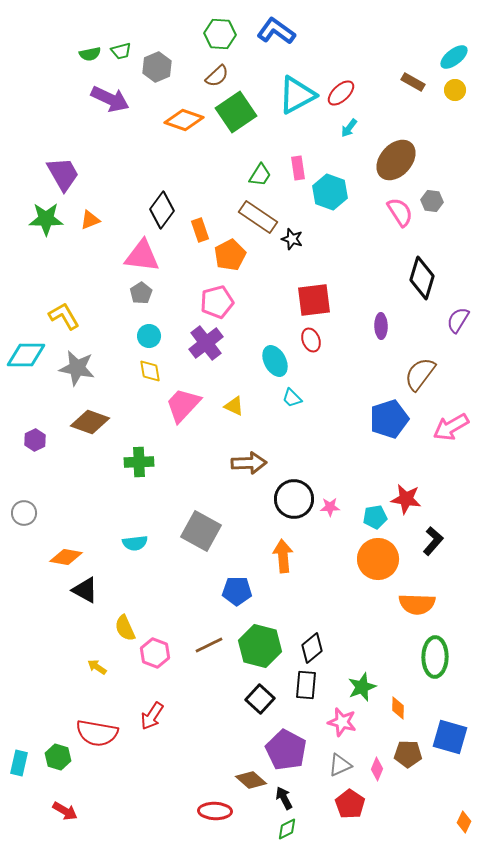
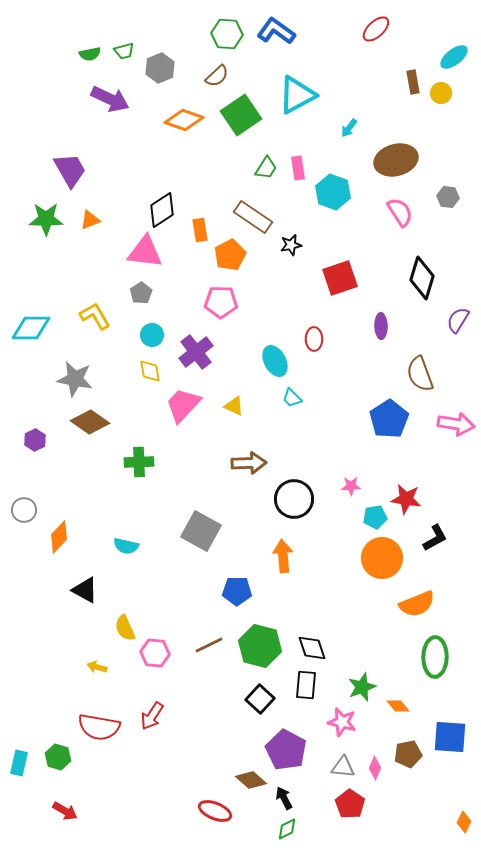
green hexagon at (220, 34): moved 7 px right
green trapezoid at (121, 51): moved 3 px right
gray hexagon at (157, 67): moved 3 px right, 1 px down
brown rectangle at (413, 82): rotated 50 degrees clockwise
yellow circle at (455, 90): moved 14 px left, 3 px down
red ellipse at (341, 93): moved 35 px right, 64 px up
green square at (236, 112): moved 5 px right, 3 px down
brown ellipse at (396, 160): rotated 33 degrees clockwise
purple trapezoid at (63, 174): moved 7 px right, 4 px up
green trapezoid at (260, 175): moved 6 px right, 7 px up
cyan hexagon at (330, 192): moved 3 px right
gray hexagon at (432, 201): moved 16 px right, 4 px up
black diamond at (162, 210): rotated 21 degrees clockwise
brown rectangle at (258, 217): moved 5 px left
orange rectangle at (200, 230): rotated 10 degrees clockwise
black star at (292, 239): moved 1 px left, 6 px down; rotated 30 degrees counterclockwise
pink triangle at (142, 256): moved 3 px right, 4 px up
red square at (314, 300): moved 26 px right, 22 px up; rotated 12 degrees counterclockwise
pink pentagon at (217, 302): moved 4 px right; rotated 16 degrees clockwise
yellow L-shape at (64, 316): moved 31 px right
cyan circle at (149, 336): moved 3 px right, 1 px up
red ellipse at (311, 340): moved 3 px right, 1 px up; rotated 20 degrees clockwise
purple cross at (206, 343): moved 10 px left, 9 px down
cyan diamond at (26, 355): moved 5 px right, 27 px up
gray star at (77, 368): moved 2 px left, 11 px down
brown semicircle at (420, 374): rotated 57 degrees counterclockwise
blue pentagon at (389, 419): rotated 15 degrees counterclockwise
brown diamond at (90, 422): rotated 15 degrees clockwise
pink arrow at (451, 427): moved 5 px right, 3 px up; rotated 141 degrees counterclockwise
pink star at (330, 507): moved 21 px right, 21 px up
gray circle at (24, 513): moved 3 px up
black L-shape at (433, 541): moved 2 px right, 3 px up; rotated 20 degrees clockwise
cyan semicircle at (135, 543): moved 9 px left, 3 px down; rotated 20 degrees clockwise
orange diamond at (66, 557): moved 7 px left, 20 px up; rotated 56 degrees counterclockwise
orange circle at (378, 559): moved 4 px right, 1 px up
orange semicircle at (417, 604): rotated 24 degrees counterclockwise
black diamond at (312, 648): rotated 68 degrees counterclockwise
pink hexagon at (155, 653): rotated 16 degrees counterclockwise
yellow arrow at (97, 667): rotated 18 degrees counterclockwise
orange diamond at (398, 708): moved 2 px up; rotated 40 degrees counterclockwise
red semicircle at (97, 733): moved 2 px right, 6 px up
blue square at (450, 737): rotated 12 degrees counterclockwise
brown pentagon at (408, 754): rotated 12 degrees counterclockwise
gray triangle at (340, 765): moved 3 px right, 2 px down; rotated 30 degrees clockwise
pink diamond at (377, 769): moved 2 px left, 1 px up
red ellipse at (215, 811): rotated 20 degrees clockwise
